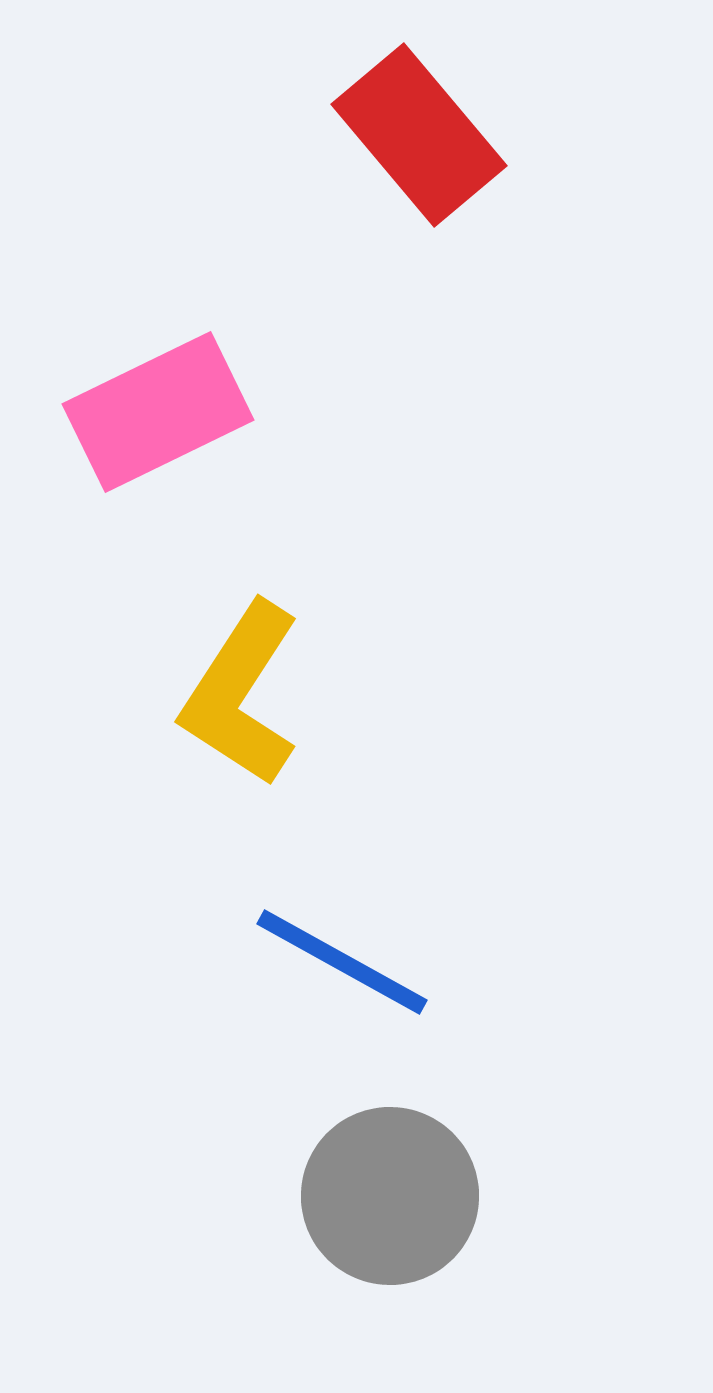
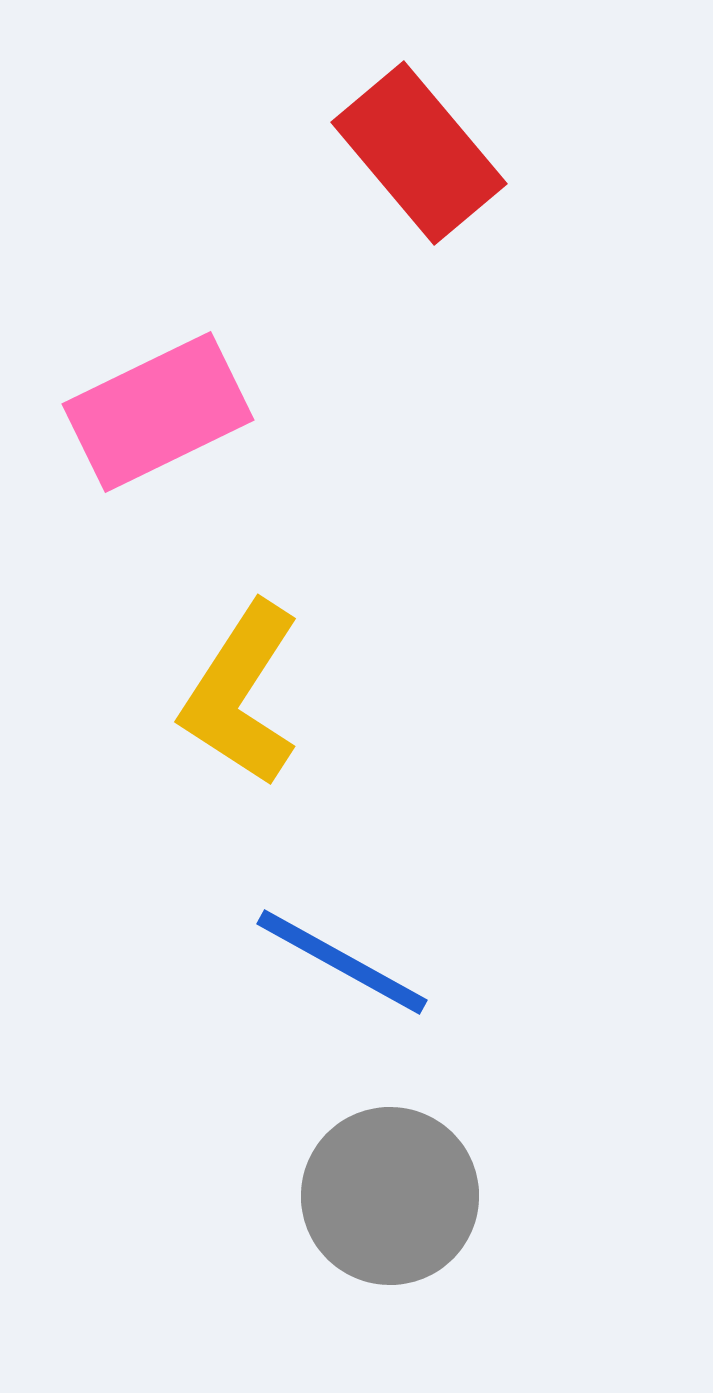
red rectangle: moved 18 px down
